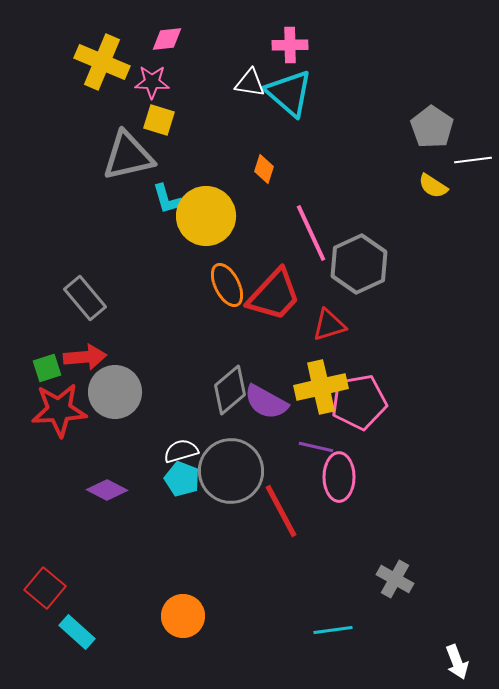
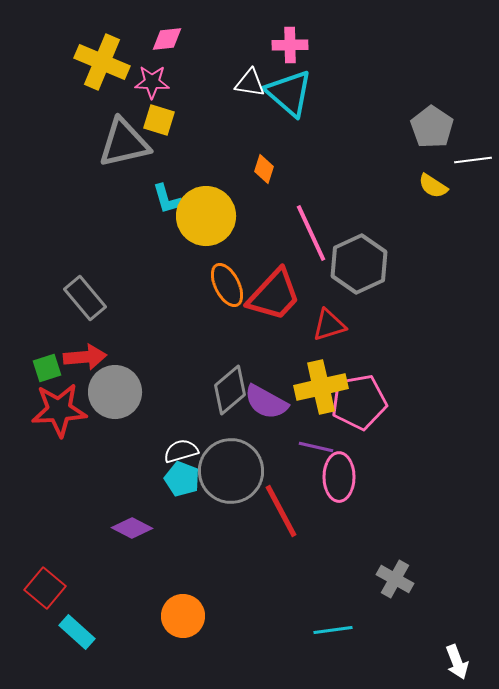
gray triangle at (128, 156): moved 4 px left, 13 px up
purple diamond at (107, 490): moved 25 px right, 38 px down
